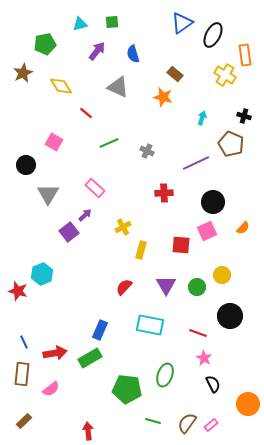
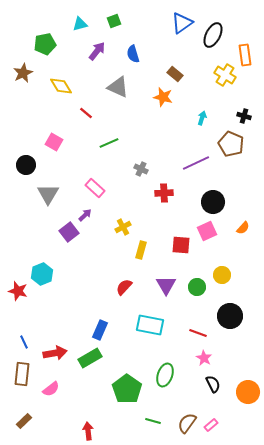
green square at (112, 22): moved 2 px right, 1 px up; rotated 16 degrees counterclockwise
gray cross at (147, 151): moved 6 px left, 18 px down
green pentagon at (127, 389): rotated 28 degrees clockwise
orange circle at (248, 404): moved 12 px up
